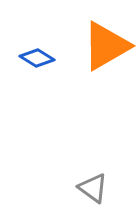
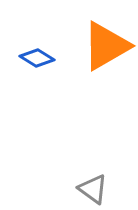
gray triangle: moved 1 px down
